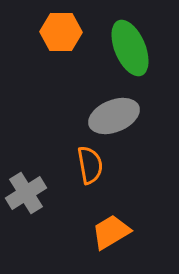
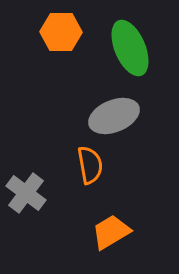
gray cross: rotated 21 degrees counterclockwise
